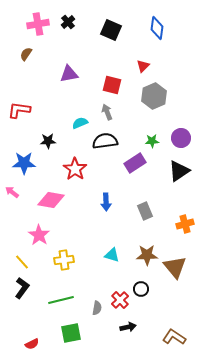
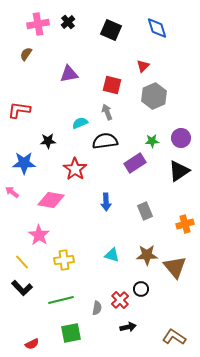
blue diamond: rotated 25 degrees counterclockwise
black L-shape: rotated 100 degrees clockwise
